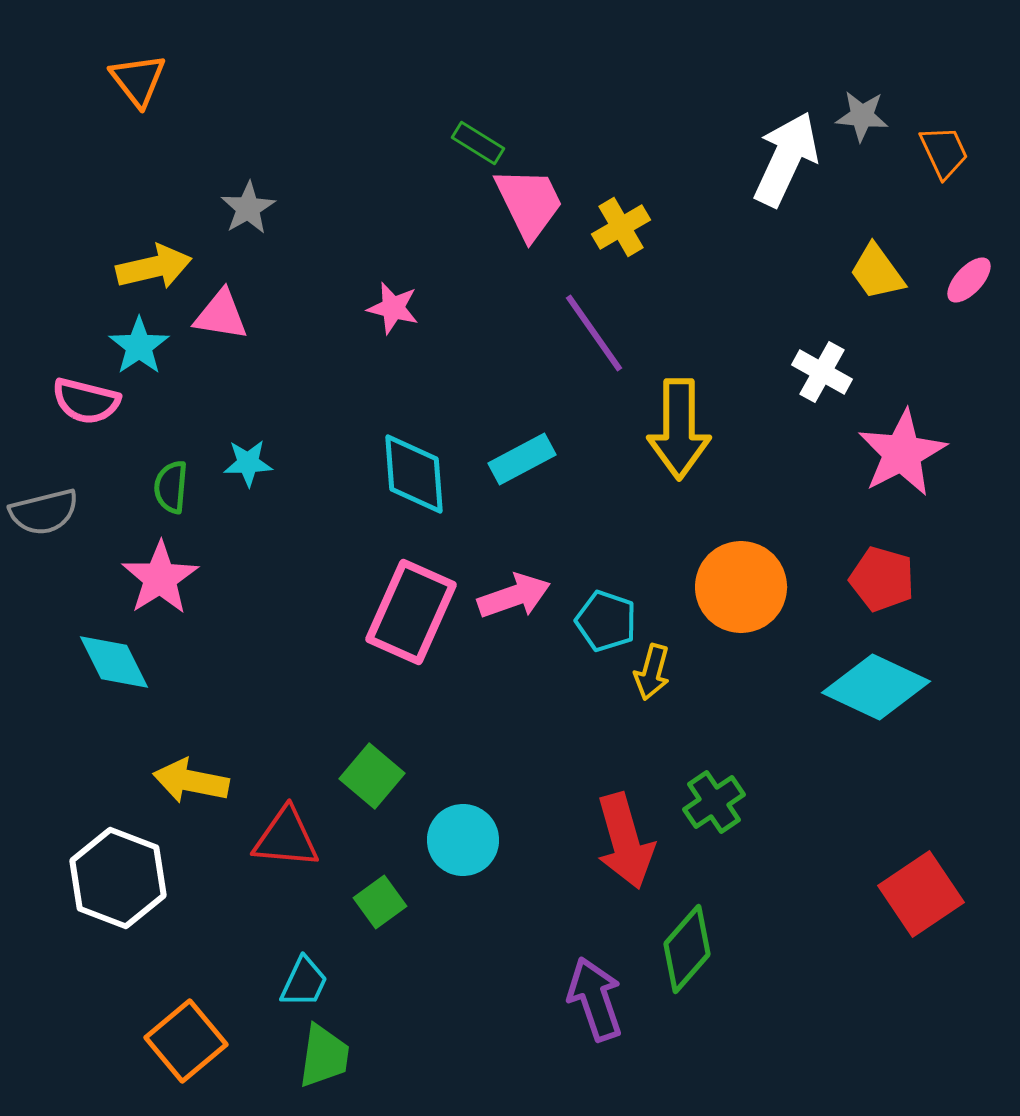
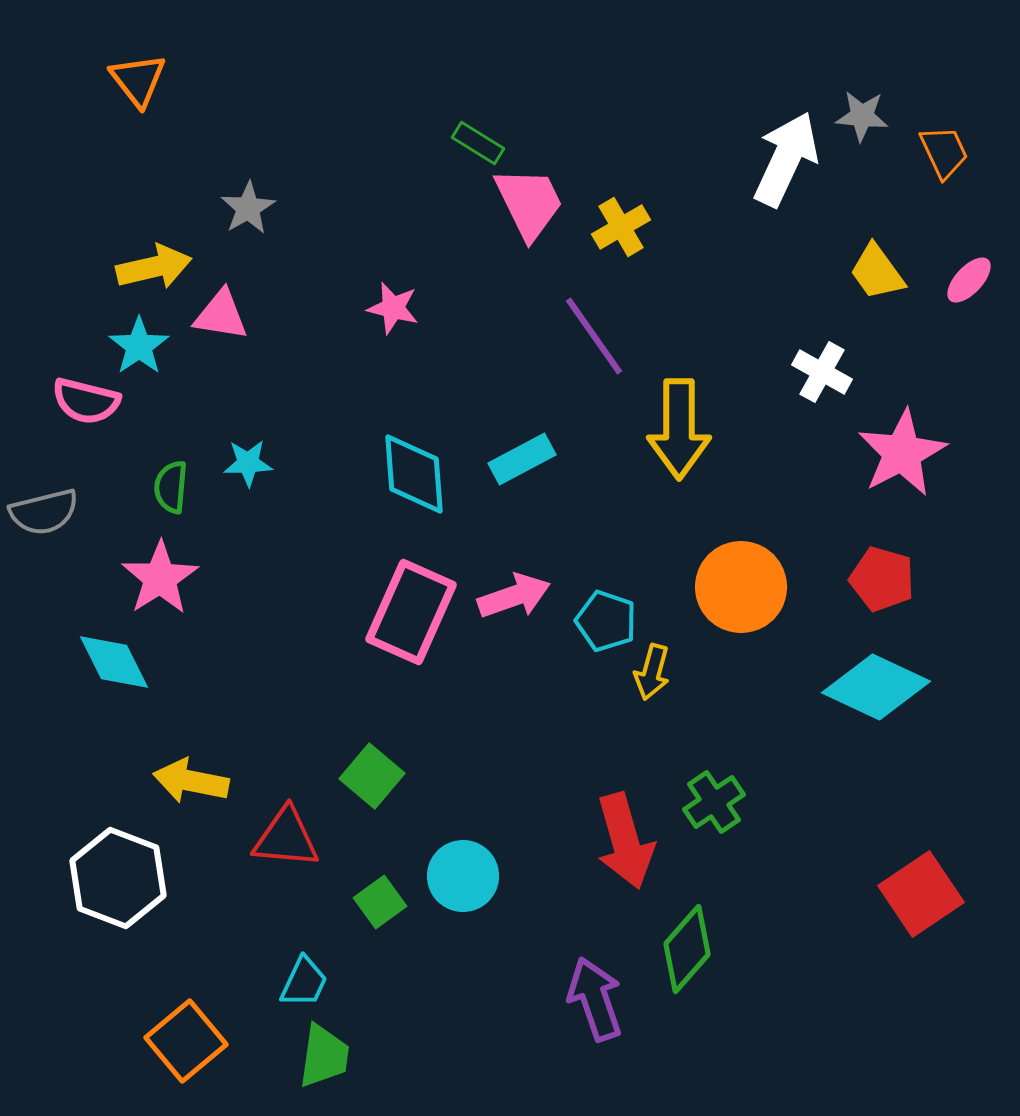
purple line at (594, 333): moved 3 px down
cyan circle at (463, 840): moved 36 px down
